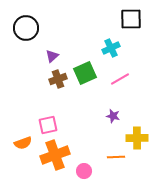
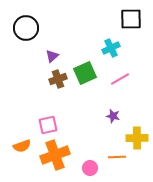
orange semicircle: moved 1 px left, 3 px down
orange line: moved 1 px right
pink circle: moved 6 px right, 3 px up
